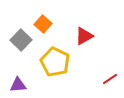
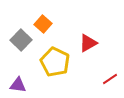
red triangle: moved 4 px right, 7 px down
purple triangle: rotated 12 degrees clockwise
